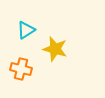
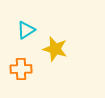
orange cross: rotated 15 degrees counterclockwise
